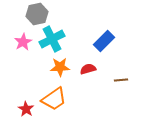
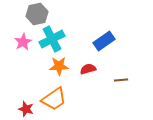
blue rectangle: rotated 10 degrees clockwise
orange star: moved 1 px left, 1 px up
red star: rotated 14 degrees counterclockwise
